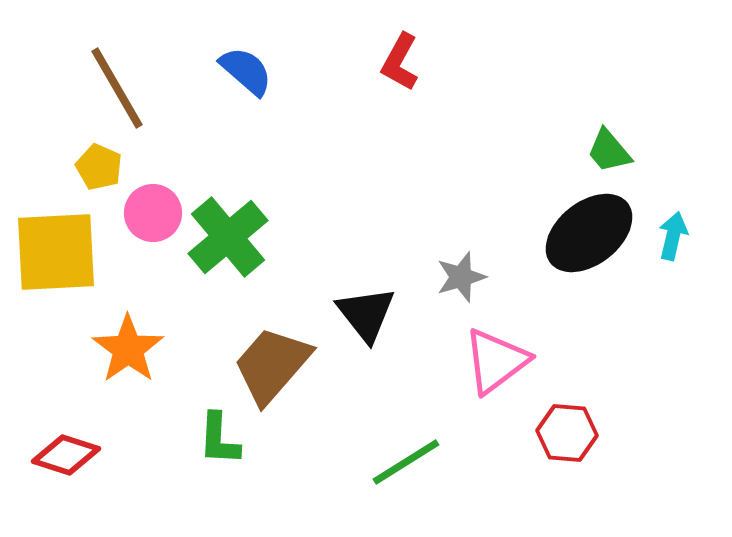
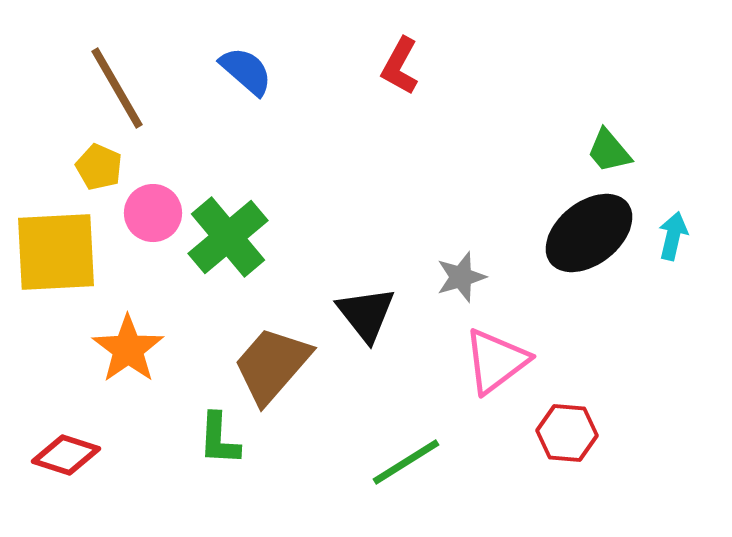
red L-shape: moved 4 px down
